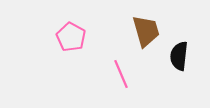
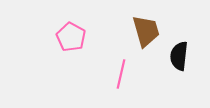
pink line: rotated 36 degrees clockwise
